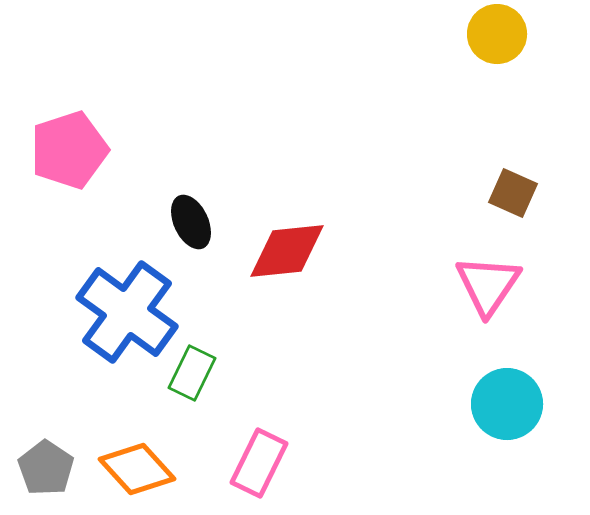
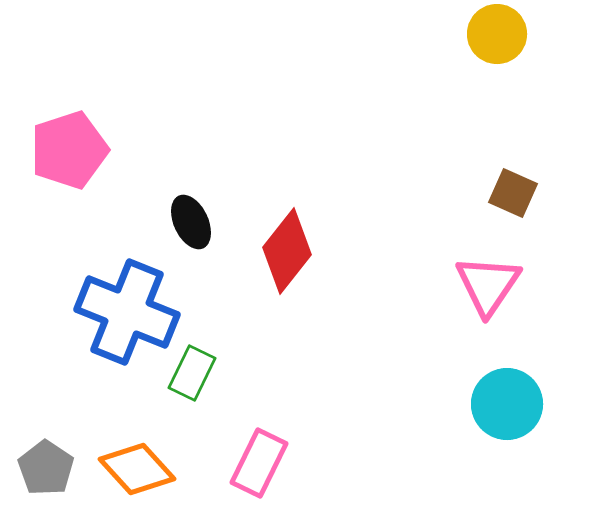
red diamond: rotated 46 degrees counterclockwise
blue cross: rotated 14 degrees counterclockwise
